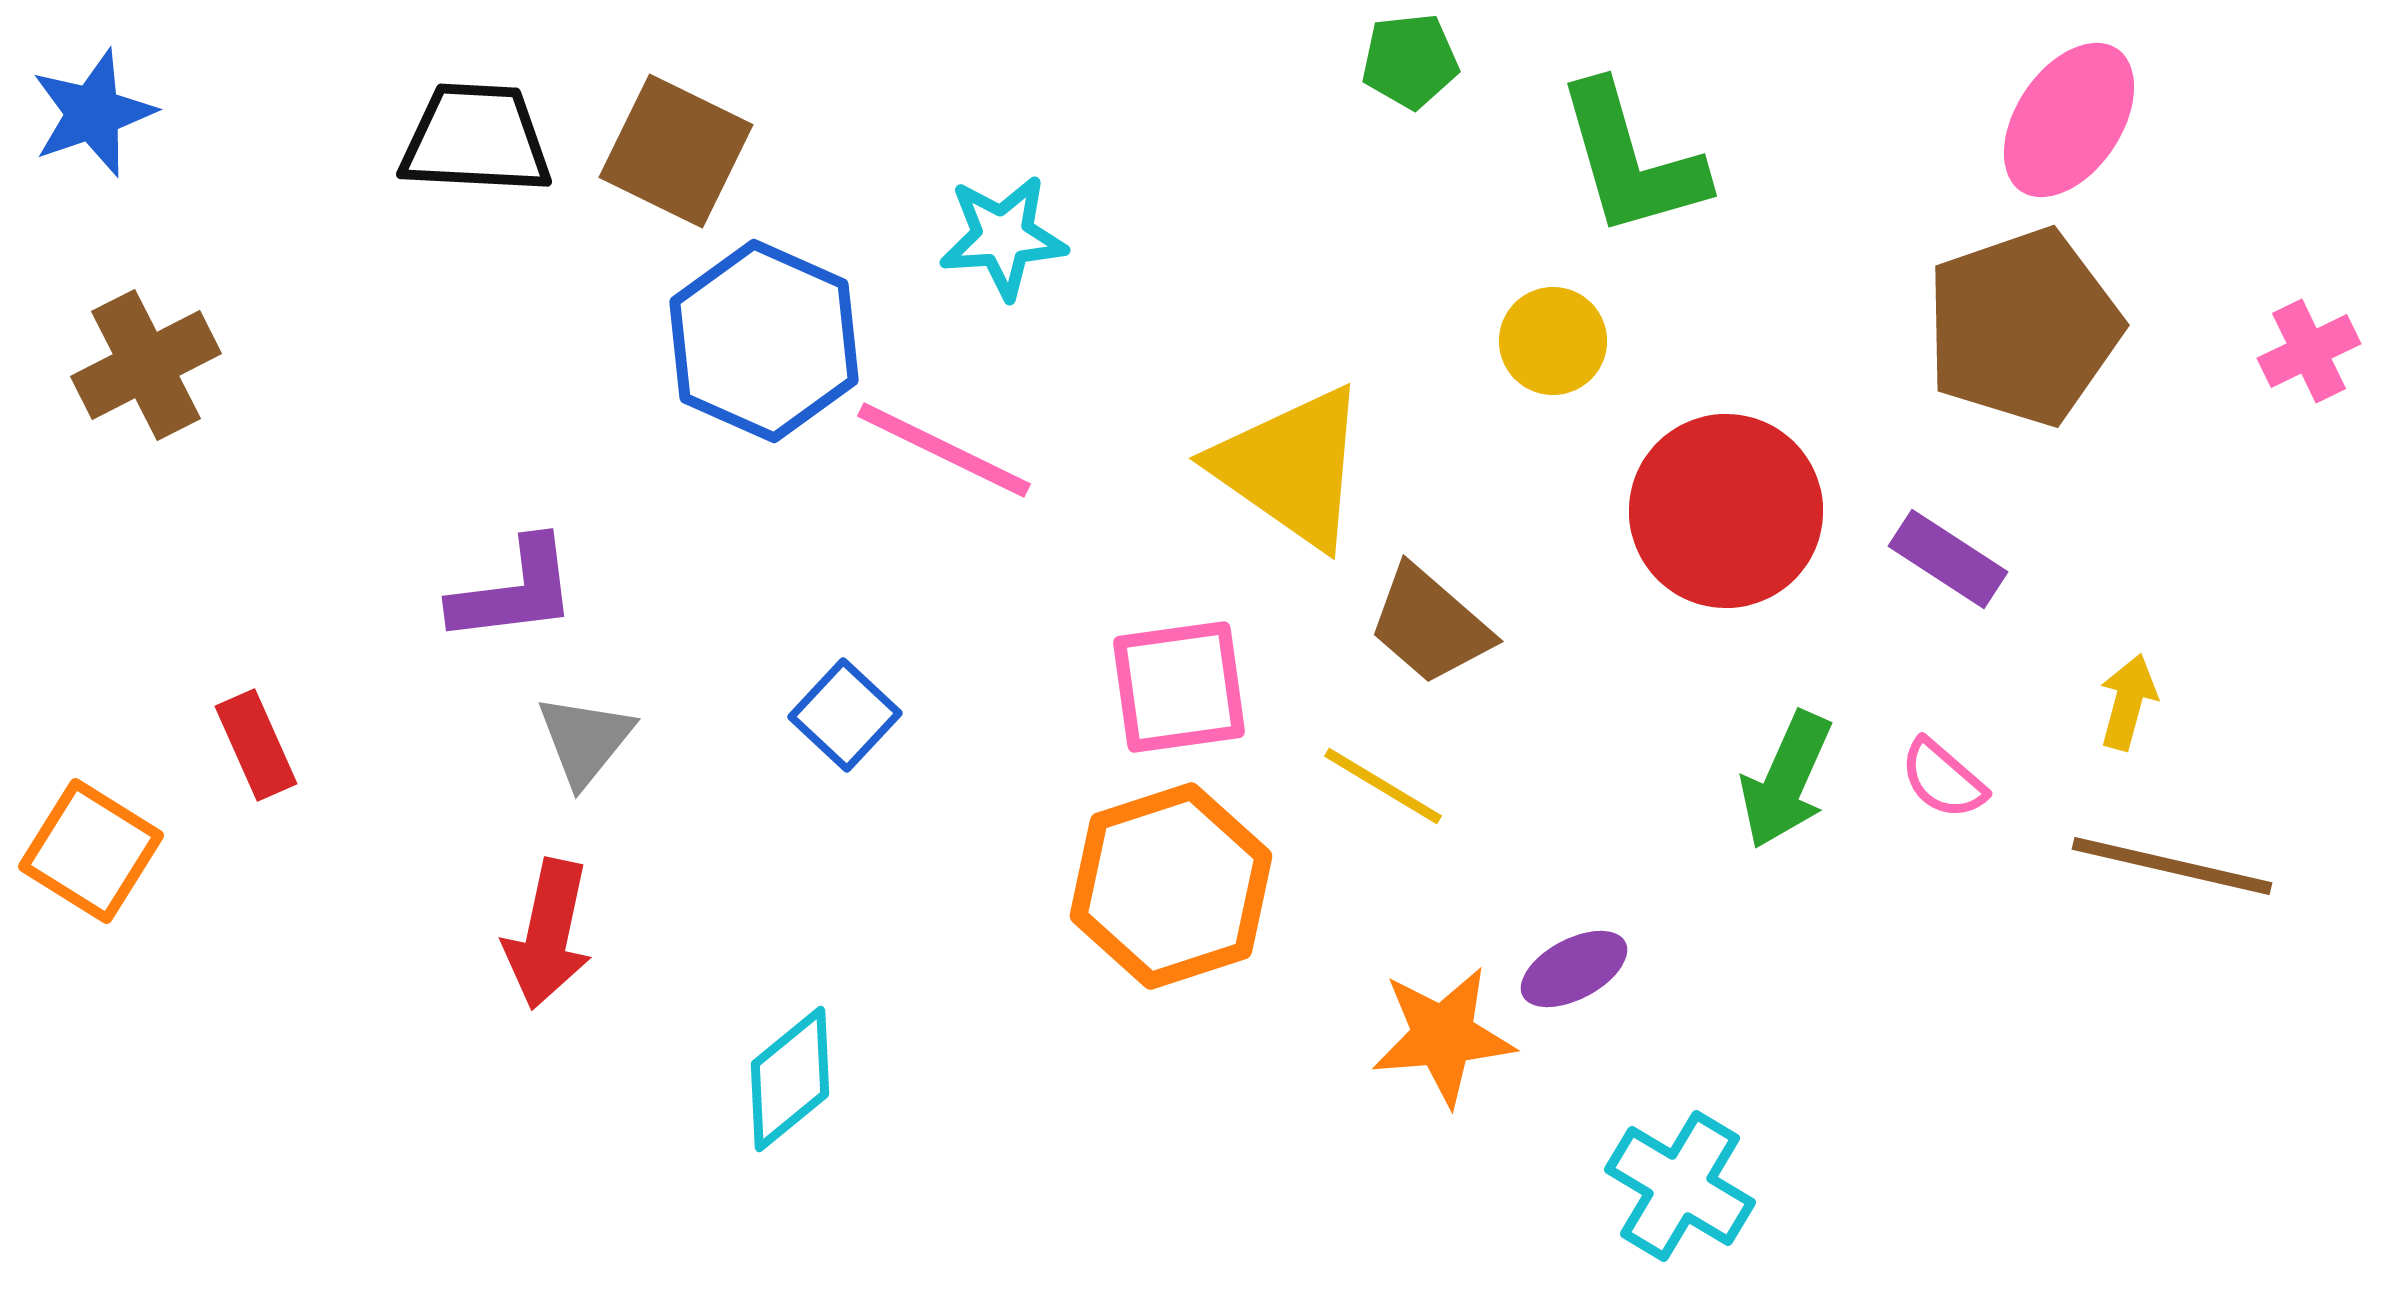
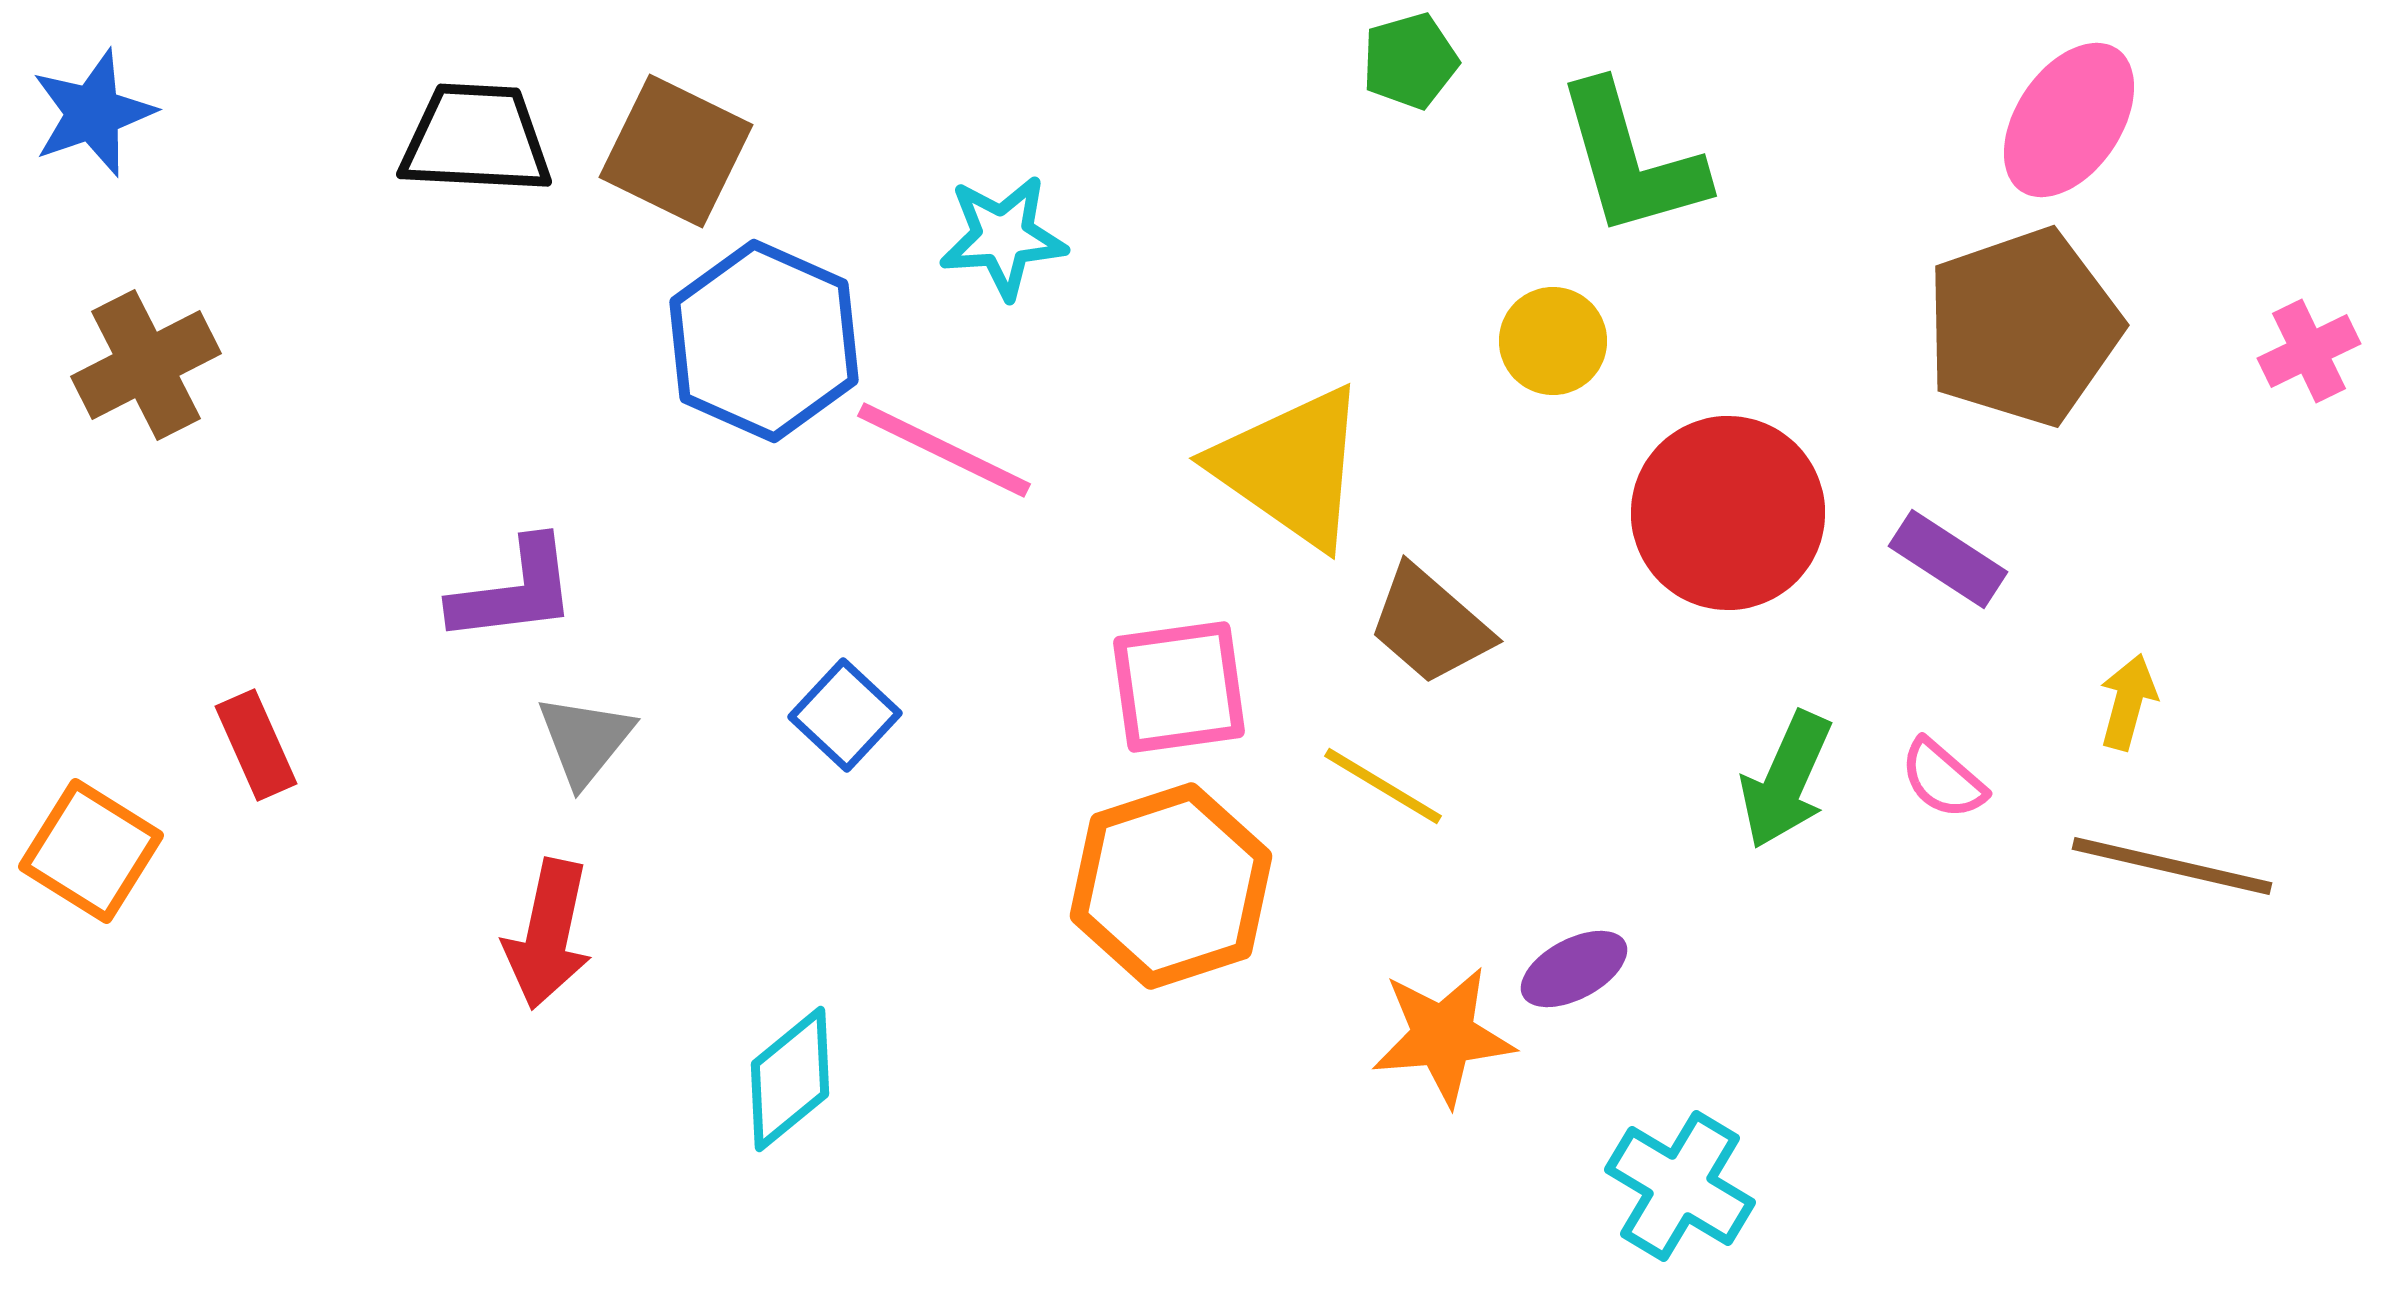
green pentagon: rotated 10 degrees counterclockwise
red circle: moved 2 px right, 2 px down
